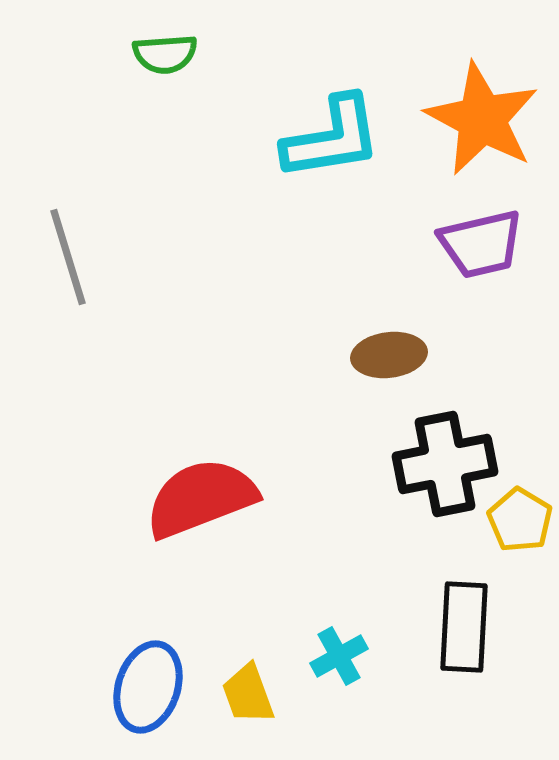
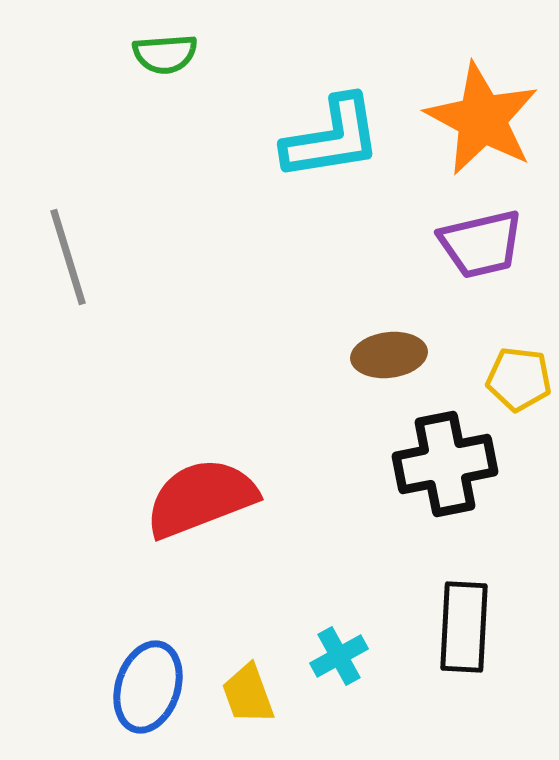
yellow pentagon: moved 1 px left, 141 px up; rotated 24 degrees counterclockwise
